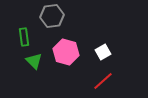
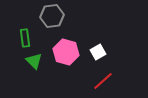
green rectangle: moved 1 px right, 1 px down
white square: moved 5 px left
